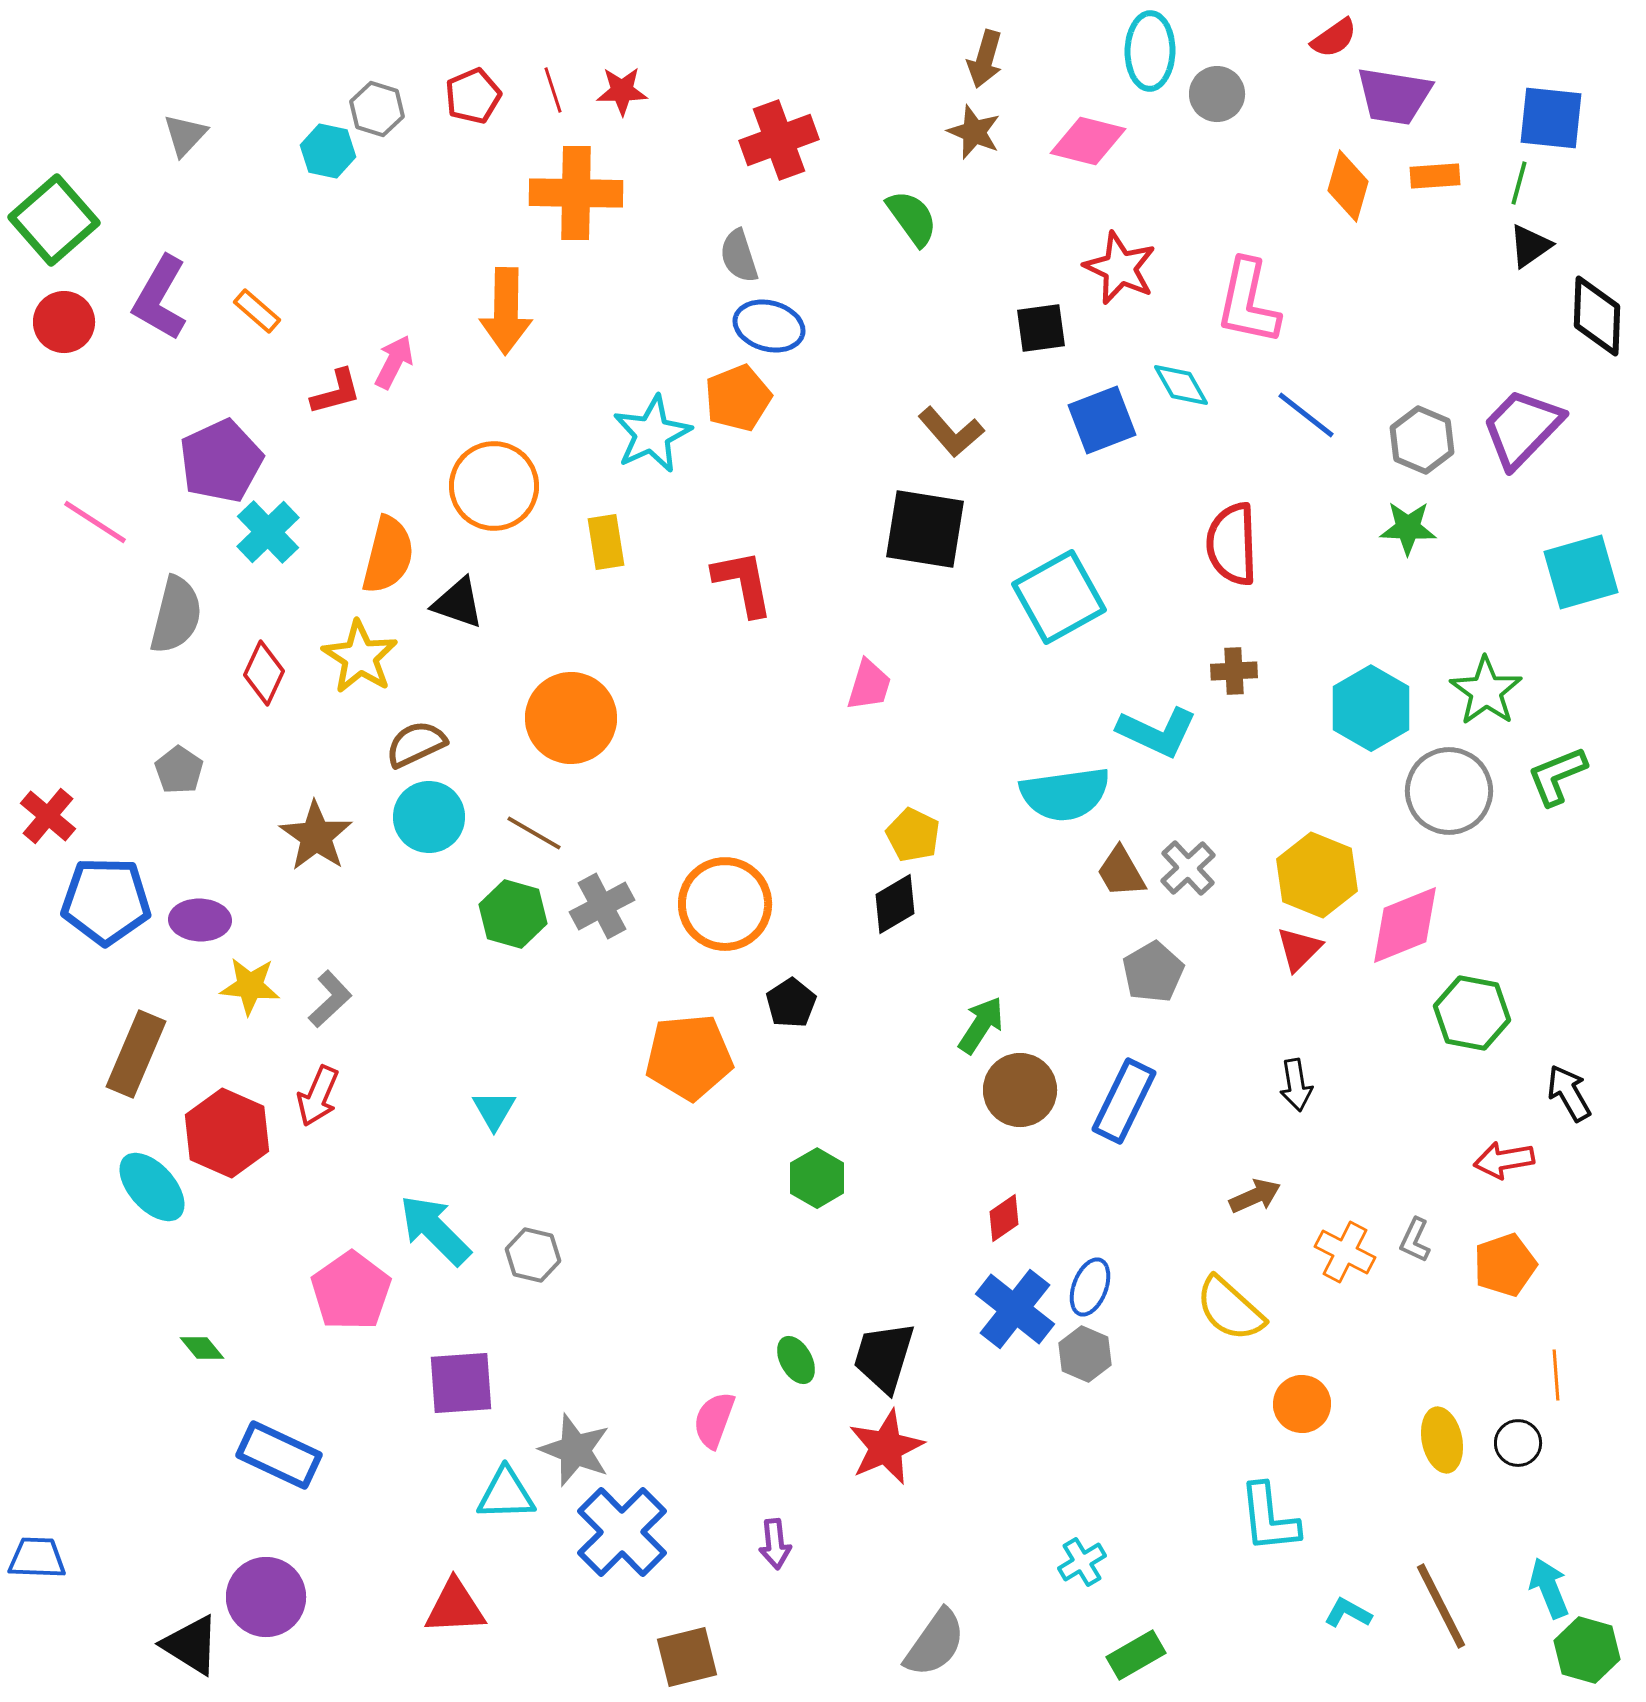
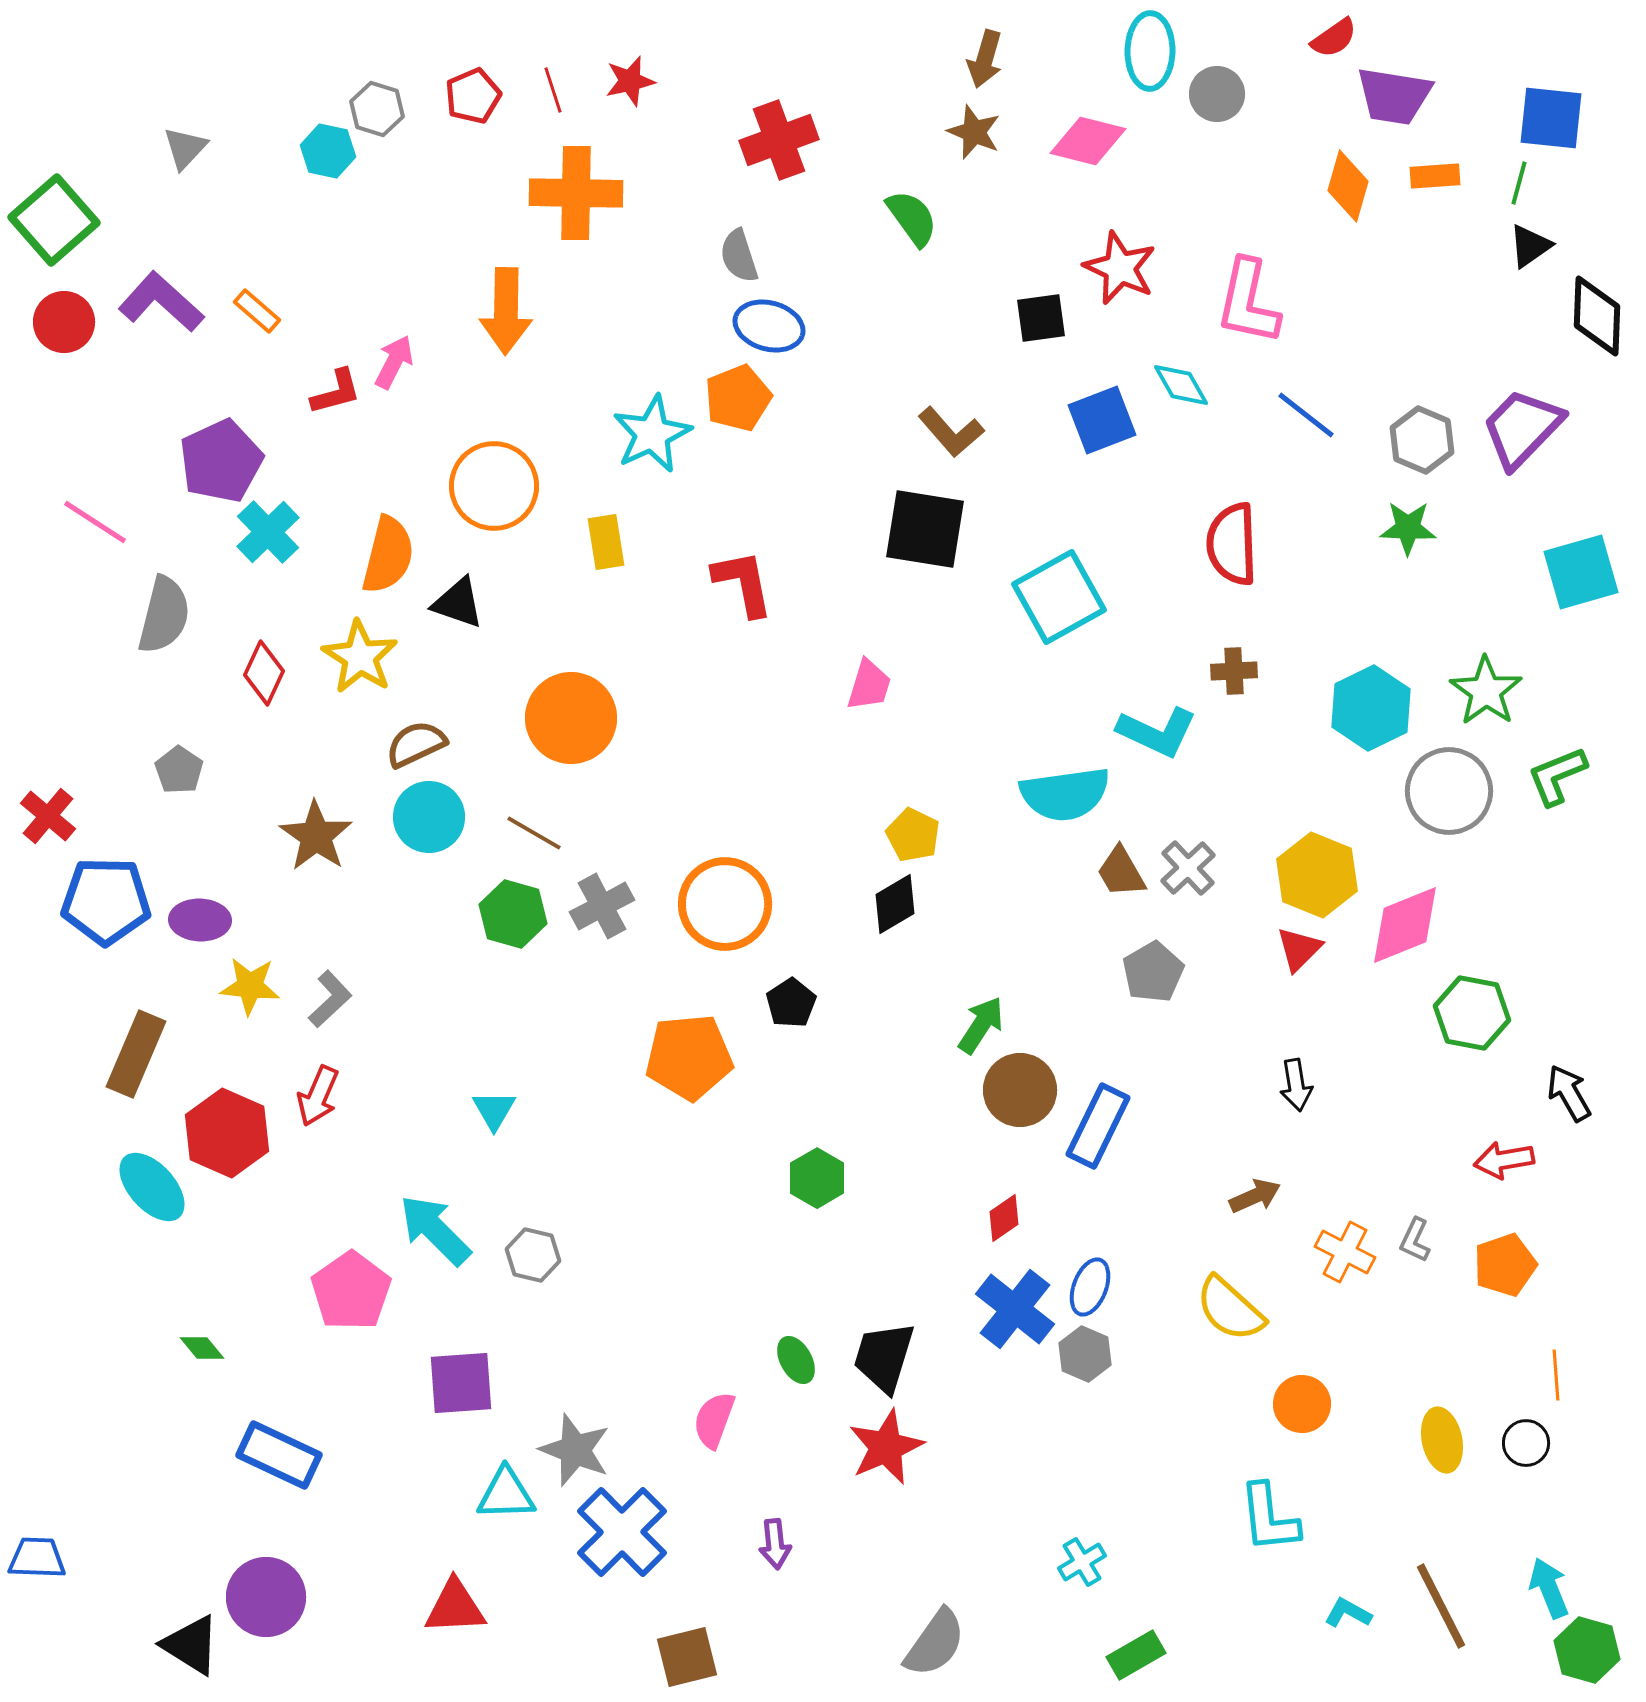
red star at (622, 91): moved 8 px right, 10 px up; rotated 12 degrees counterclockwise
gray triangle at (185, 135): moved 13 px down
purple L-shape at (160, 298): moved 1 px right, 4 px down; rotated 102 degrees clockwise
black square at (1041, 328): moved 10 px up
gray semicircle at (176, 615): moved 12 px left
cyan hexagon at (1371, 708): rotated 4 degrees clockwise
blue rectangle at (1124, 1101): moved 26 px left, 25 px down
black circle at (1518, 1443): moved 8 px right
